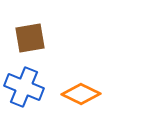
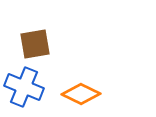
brown square: moved 5 px right, 6 px down
